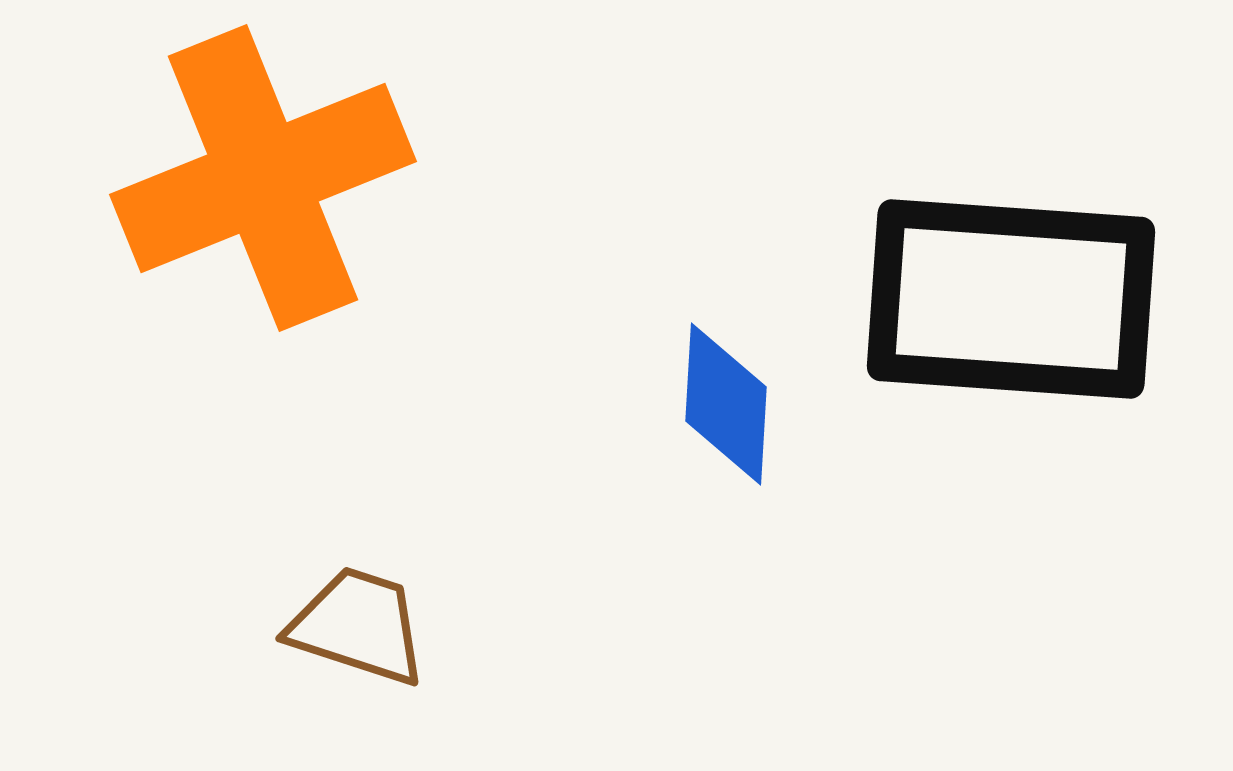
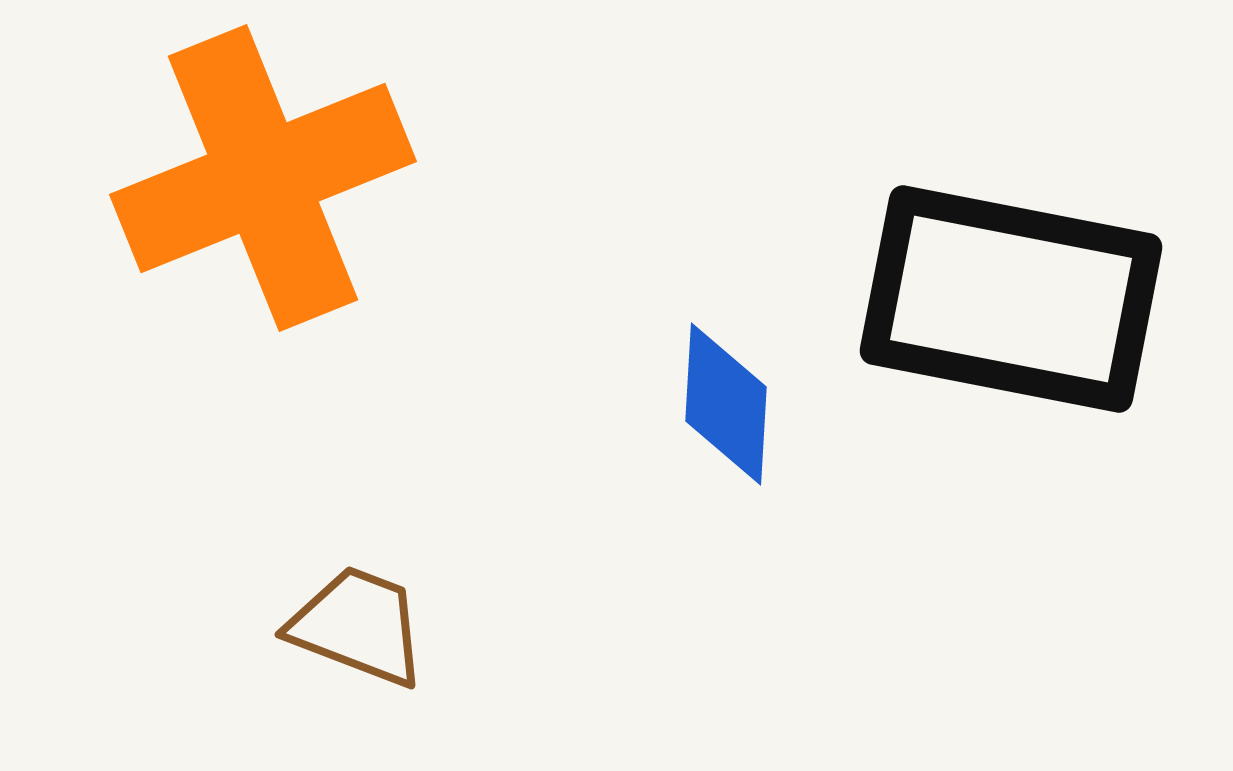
black rectangle: rotated 7 degrees clockwise
brown trapezoid: rotated 3 degrees clockwise
